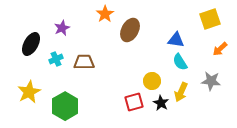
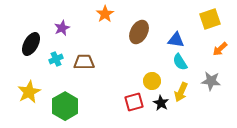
brown ellipse: moved 9 px right, 2 px down
